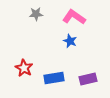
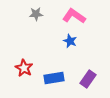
pink L-shape: moved 1 px up
purple rectangle: rotated 42 degrees counterclockwise
